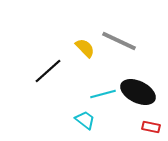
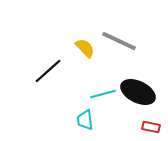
cyan trapezoid: rotated 135 degrees counterclockwise
